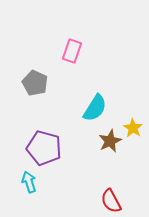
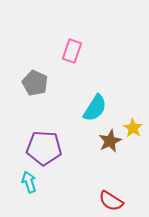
purple pentagon: rotated 12 degrees counterclockwise
red semicircle: rotated 30 degrees counterclockwise
